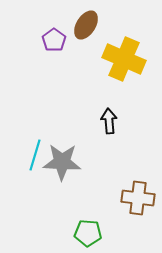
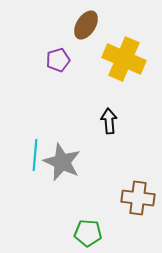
purple pentagon: moved 4 px right, 20 px down; rotated 20 degrees clockwise
cyan line: rotated 12 degrees counterclockwise
gray star: rotated 21 degrees clockwise
